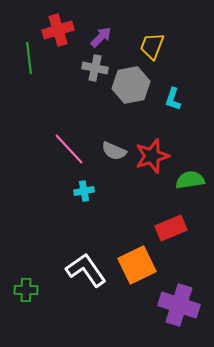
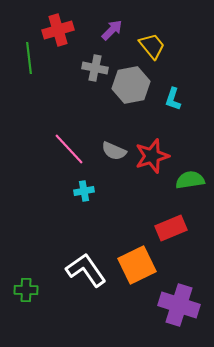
purple arrow: moved 11 px right, 7 px up
yellow trapezoid: rotated 120 degrees clockwise
